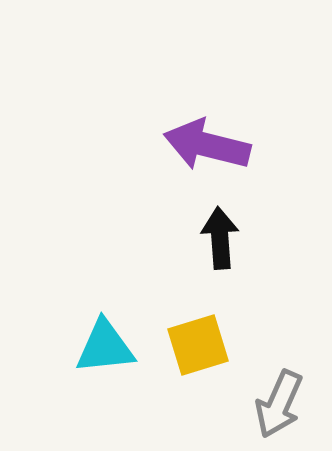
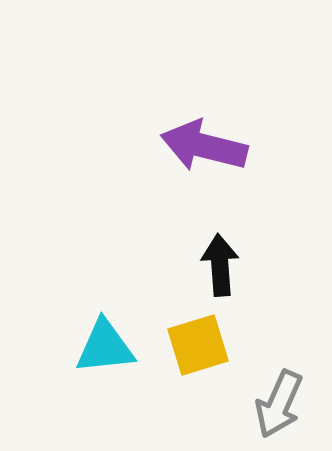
purple arrow: moved 3 px left, 1 px down
black arrow: moved 27 px down
